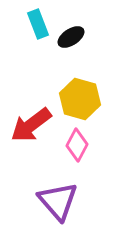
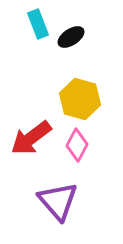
red arrow: moved 13 px down
